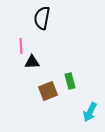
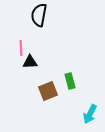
black semicircle: moved 3 px left, 3 px up
pink line: moved 2 px down
black triangle: moved 2 px left
cyan arrow: moved 2 px down
